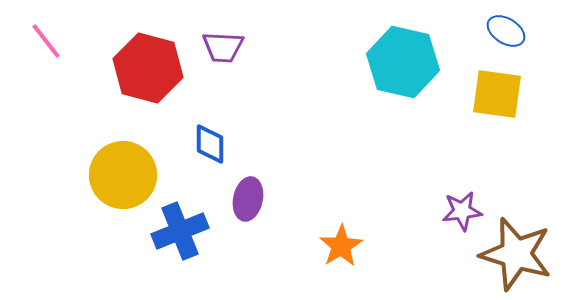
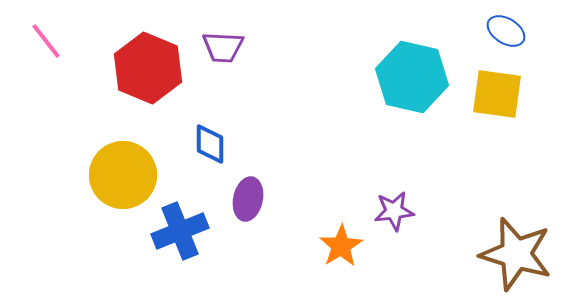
cyan hexagon: moved 9 px right, 15 px down
red hexagon: rotated 8 degrees clockwise
purple star: moved 68 px left
